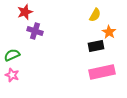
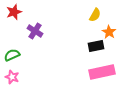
red star: moved 11 px left
purple cross: rotated 14 degrees clockwise
pink star: moved 2 px down
